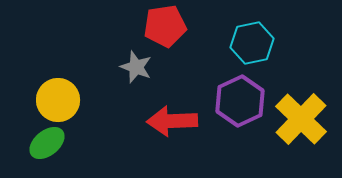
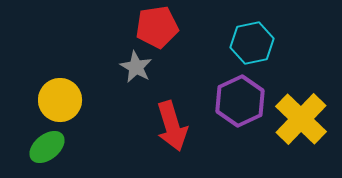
red pentagon: moved 8 px left, 1 px down
gray star: rotated 8 degrees clockwise
yellow circle: moved 2 px right
red arrow: moved 5 px down; rotated 105 degrees counterclockwise
green ellipse: moved 4 px down
